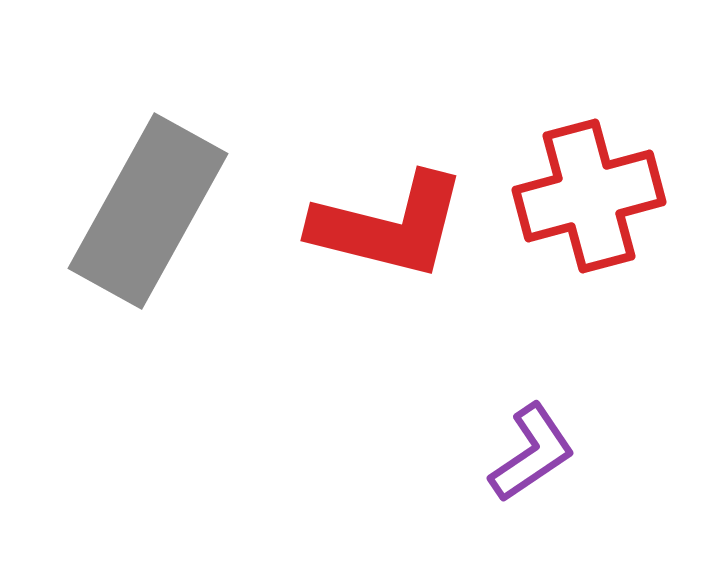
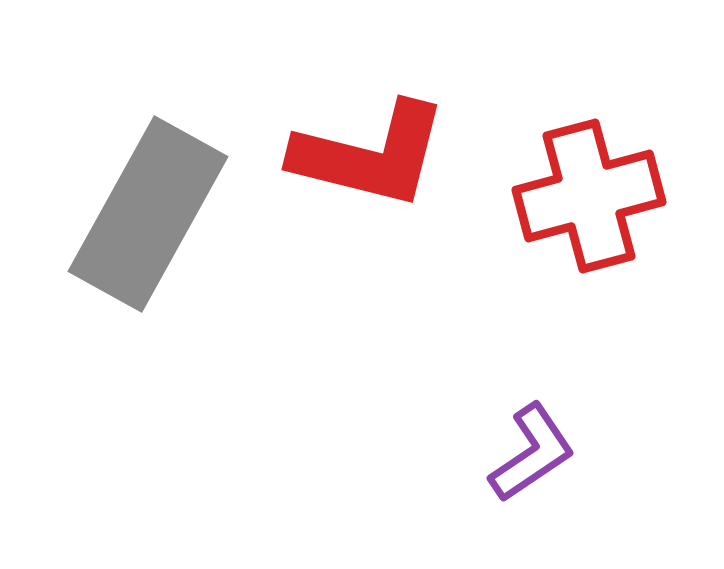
gray rectangle: moved 3 px down
red L-shape: moved 19 px left, 71 px up
